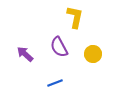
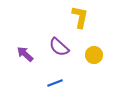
yellow L-shape: moved 5 px right
purple semicircle: rotated 20 degrees counterclockwise
yellow circle: moved 1 px right, 1 px down
